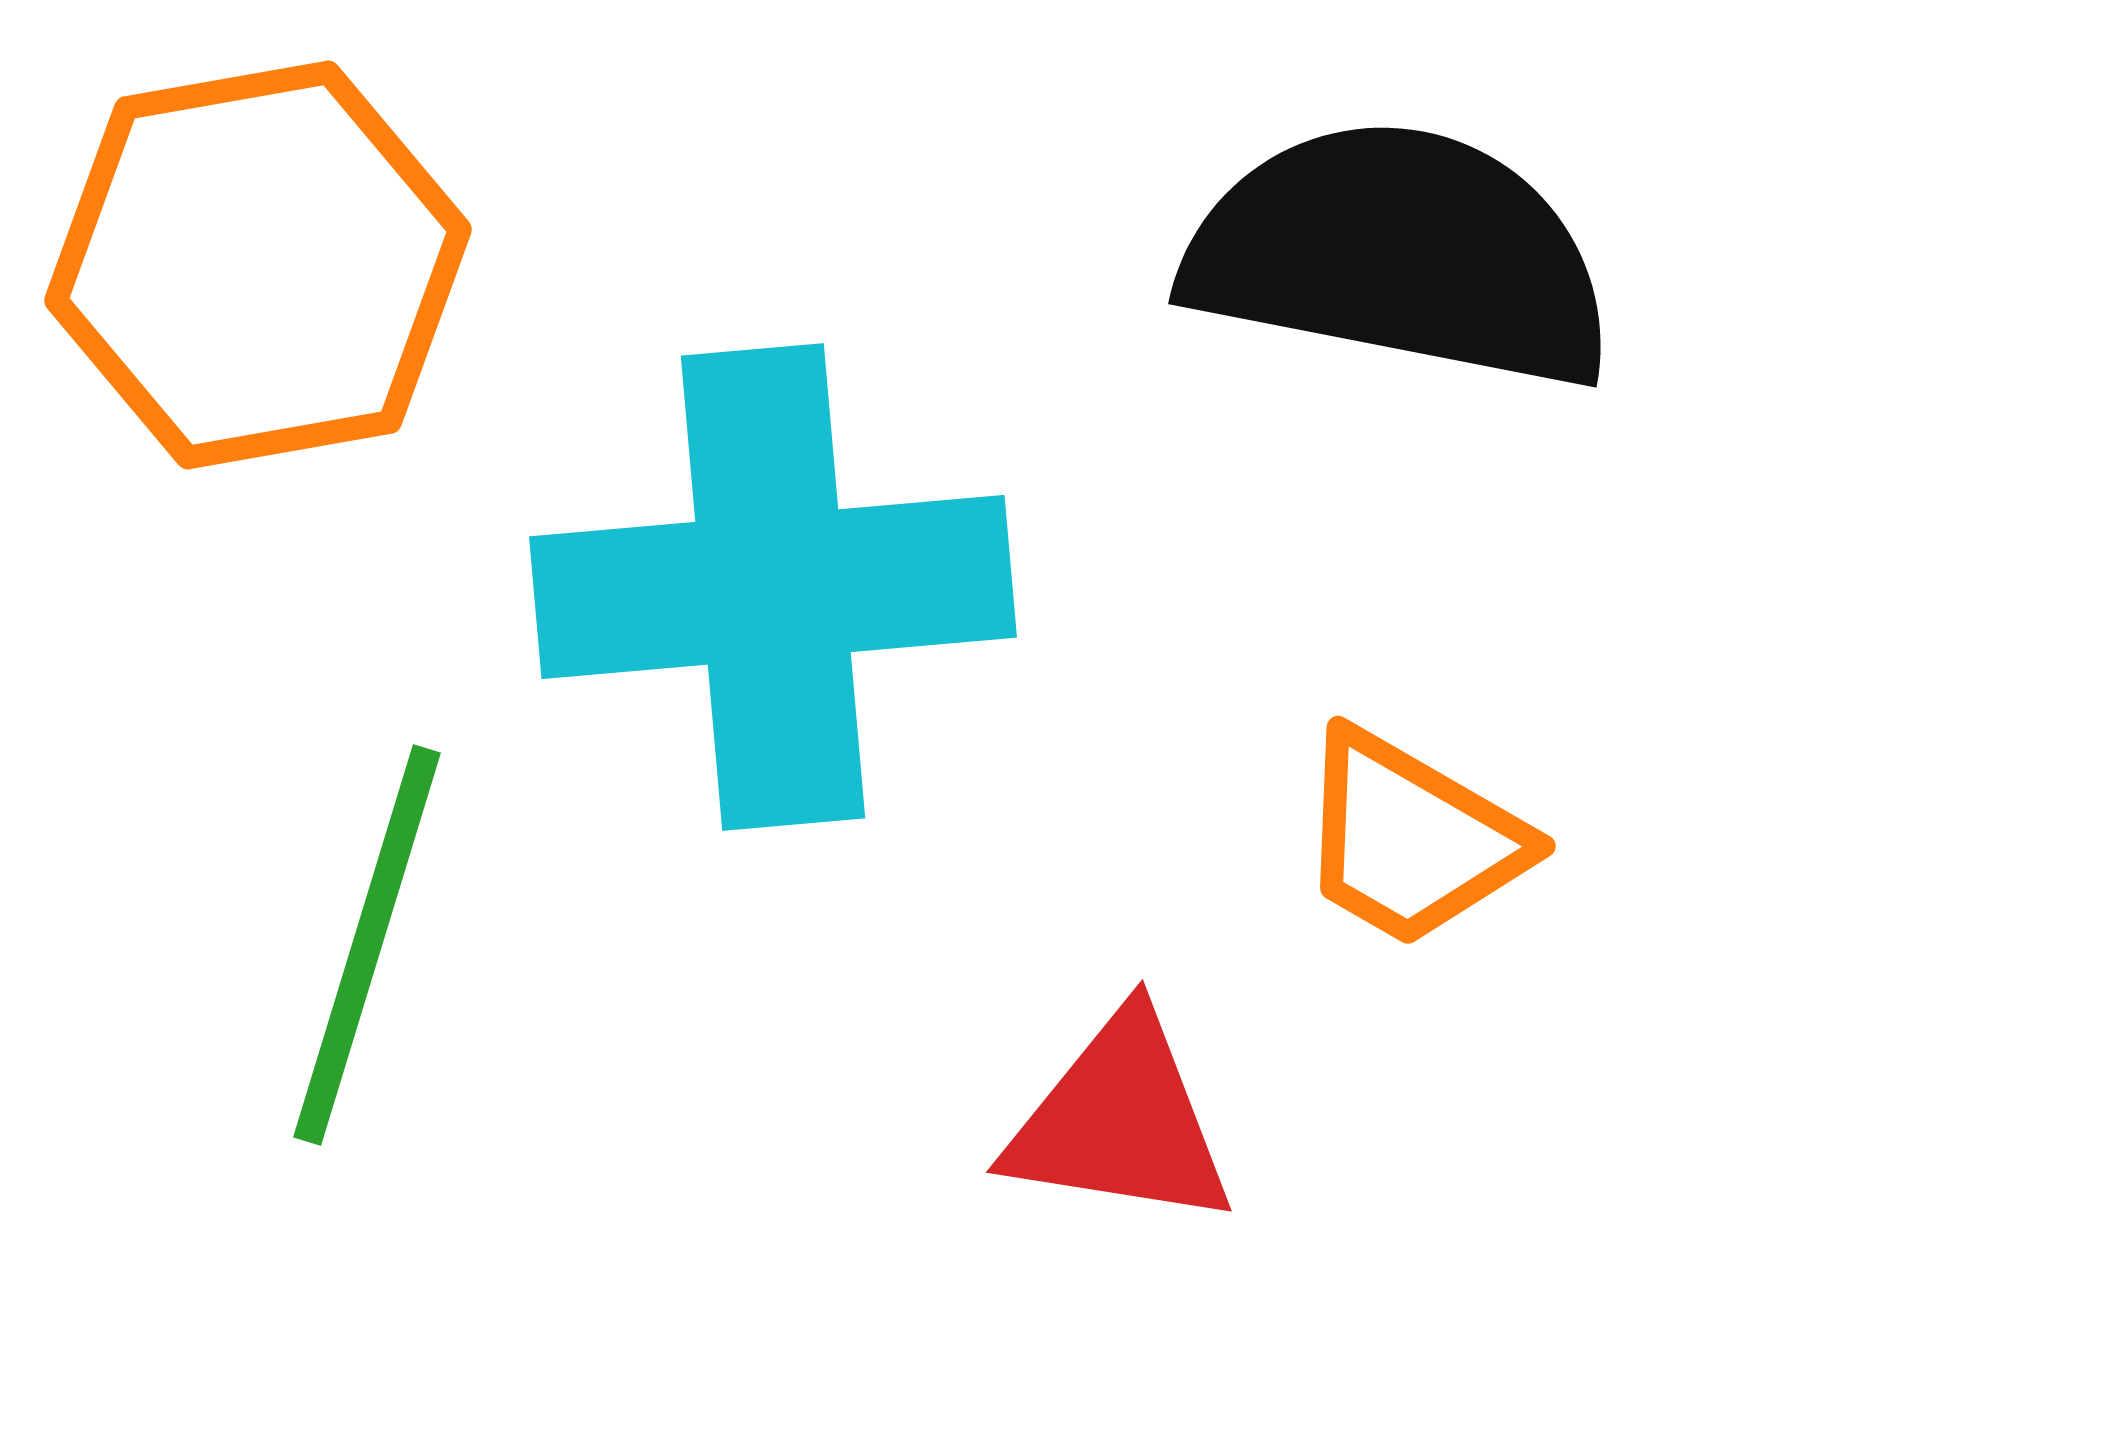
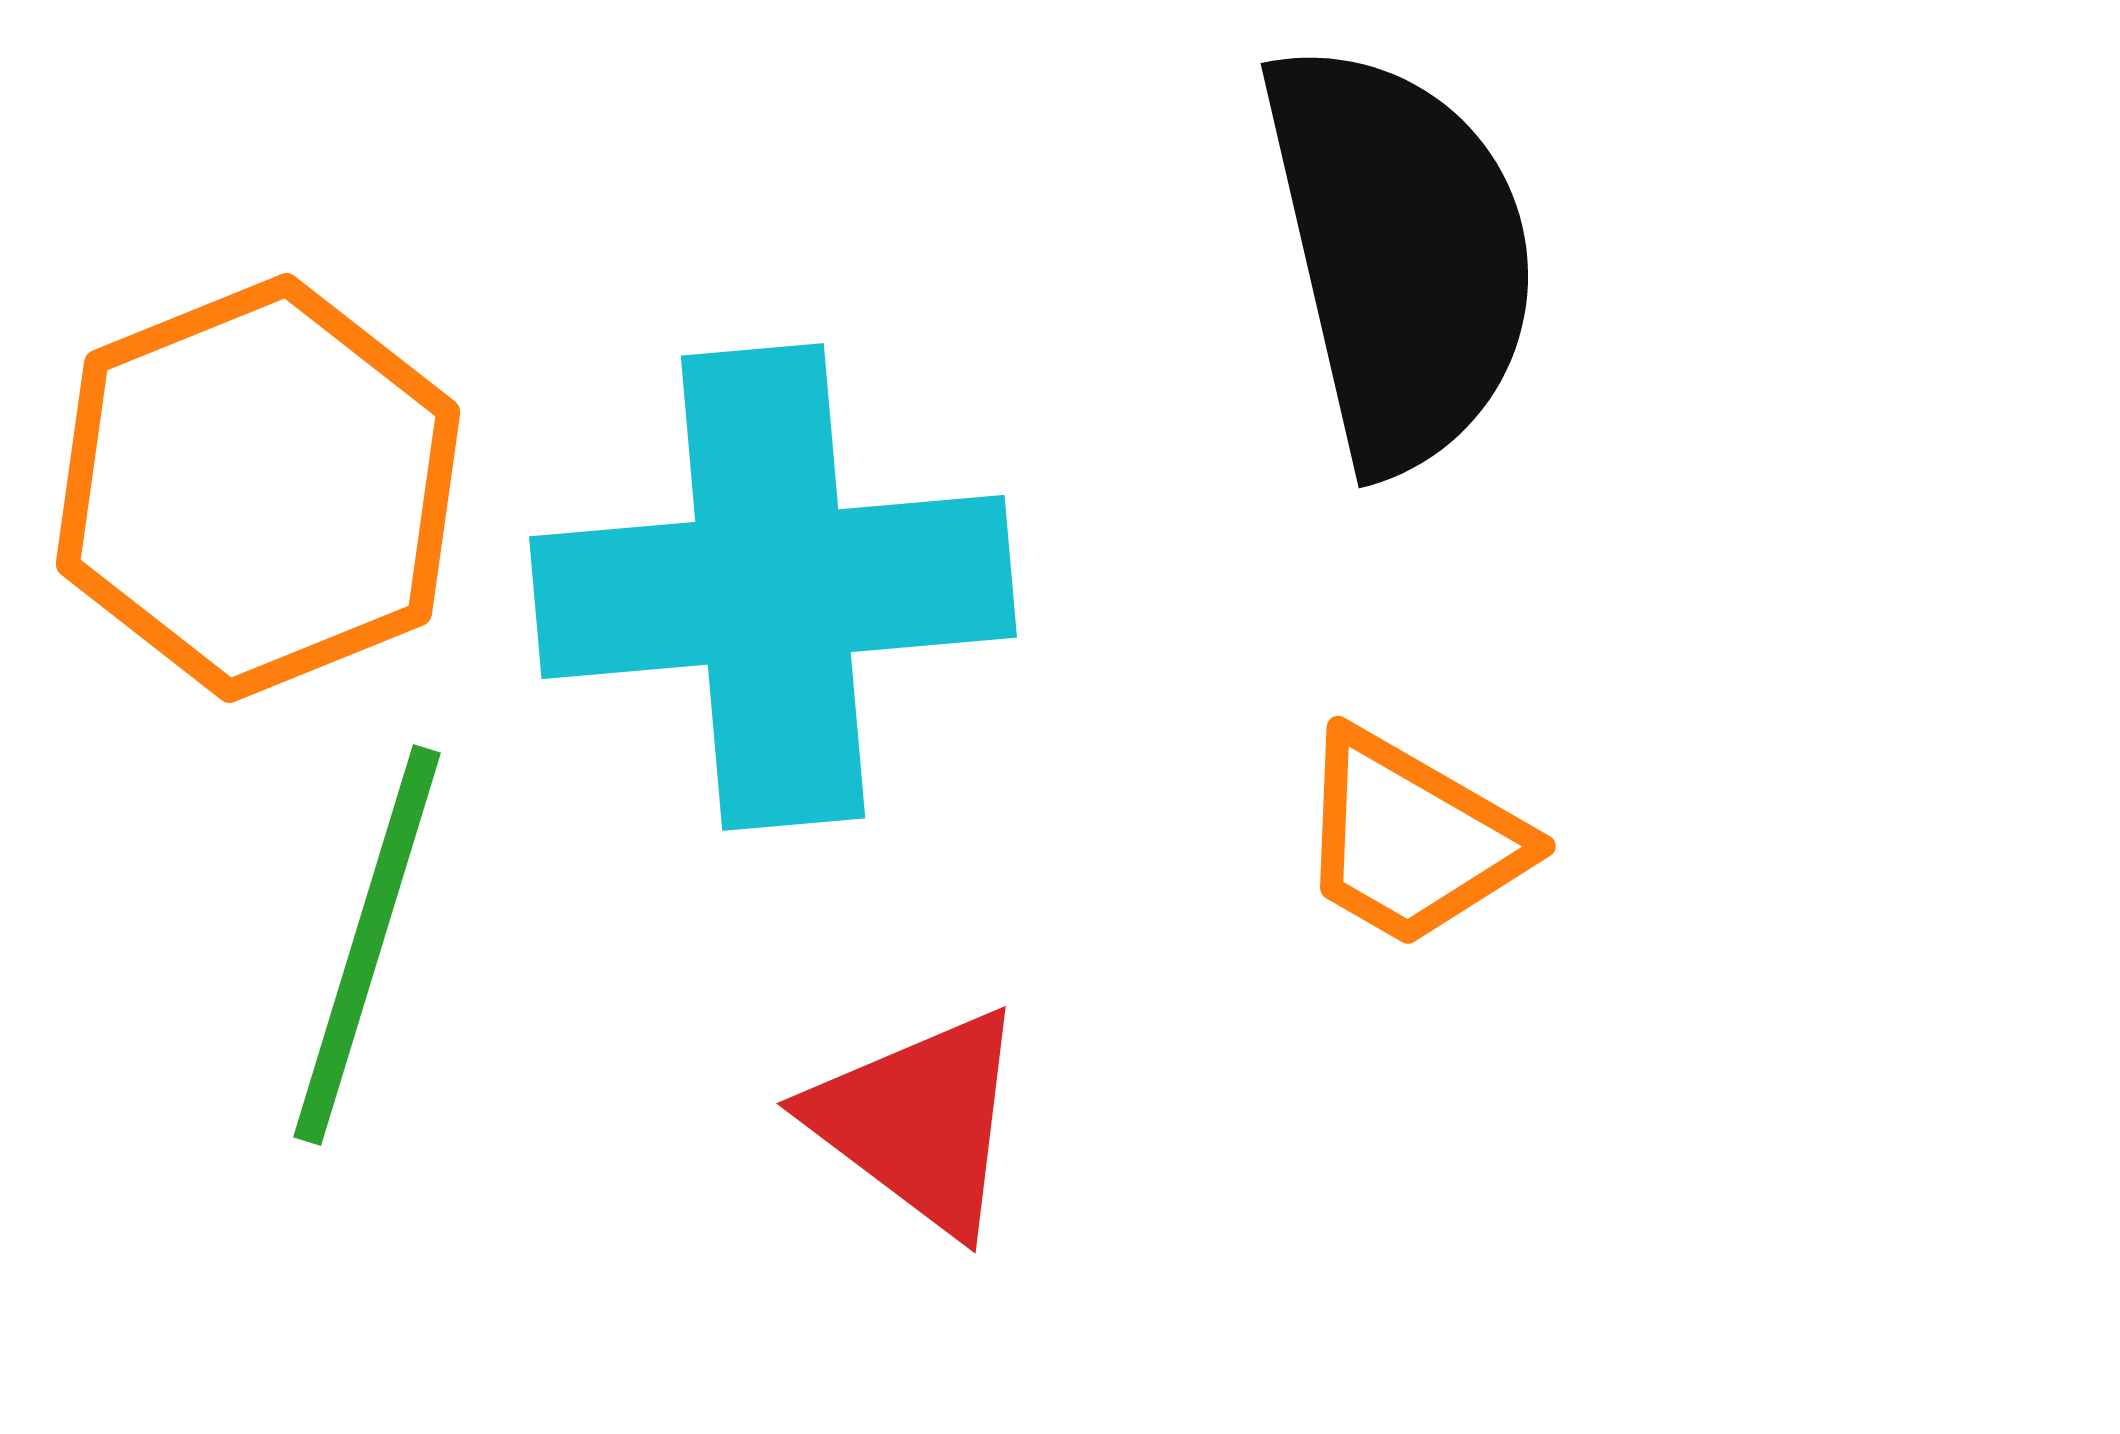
black semicircle: rotated 66 degrees clockwise
orange hexagon: moved 223 px down; rotated 12 degrees counterclockwise
red triangle: moved 201 px left; rotated 28 degrees clockwise
